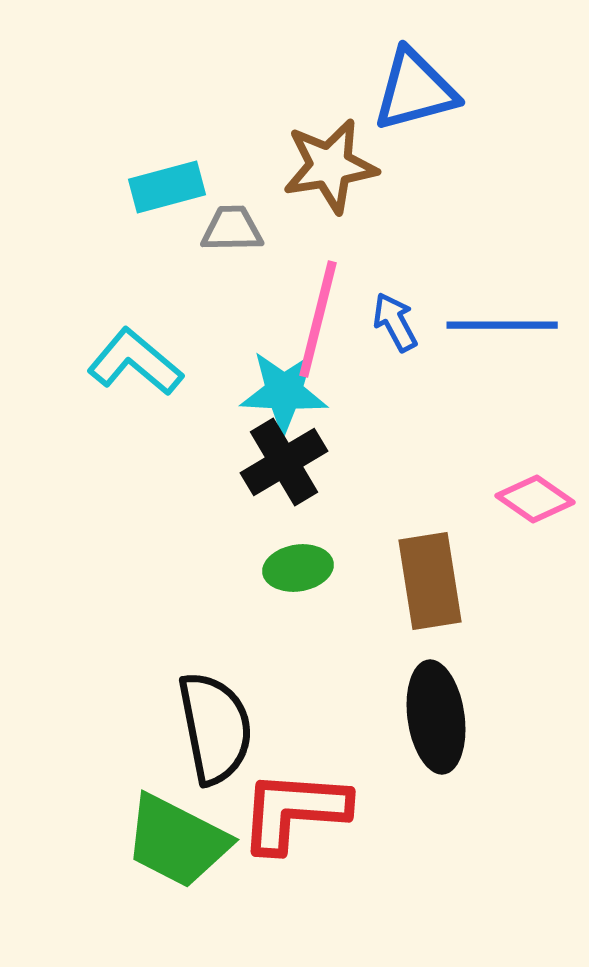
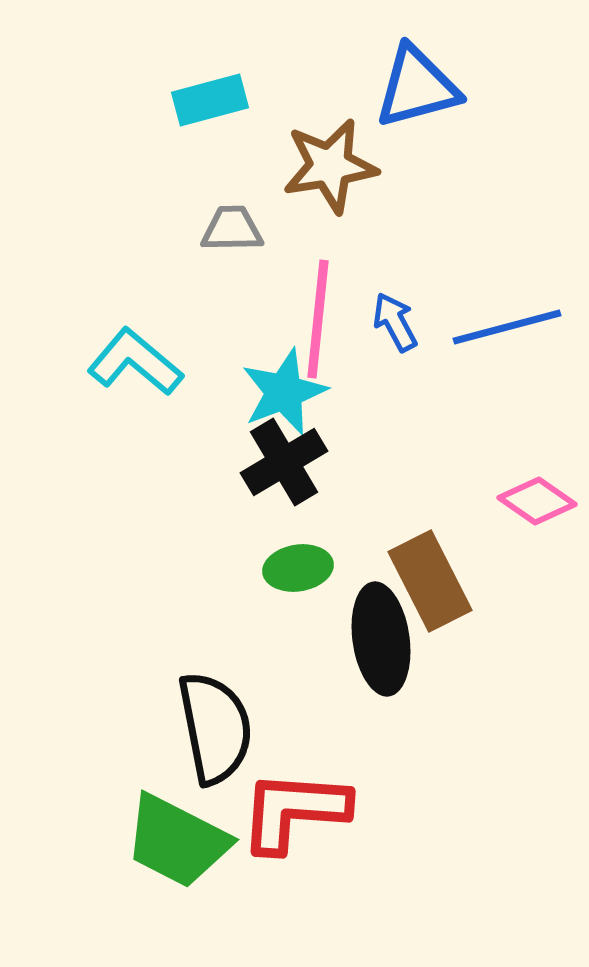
blue triangle: moved 2 px right, 3 px up
cyan rectangle: moved 43 px right, 87 px up
pink line: rotated 8 degrees counterclockwise
blue line: moved 5 px right, 2 px down; rotated 15 degrees counterclockwise
cyan star: rotated 24 degrees counterclockwise
pink diamond: moved 2 px right, 2 px down
brown rectangle: rotated 18 degrees counterclockwise
black ellipse: moved 55 px left, 78 px up
